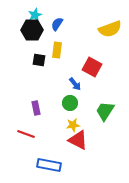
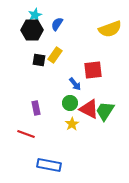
yellow rectangle: moved 2 px left, 5 px down; rotated 28 degrees clockwise
red square: moved 1 px right, 3 px down; rotated 36 degrees counterclockwise
yellow star: moved 1 px left, 1 px up; rotated 24 degrees counterclockwise
red triangle: moved 11 px right, 31 px up
